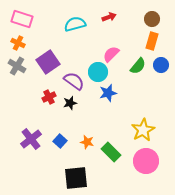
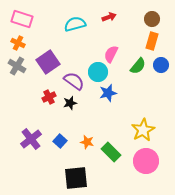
pink semicircle: rotated 18 degrees counterclockwise
